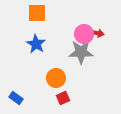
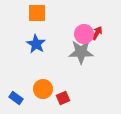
red arrow: rotated 72 degrees counterclockwise
orange circle: moved 13 px left, 11 px down
